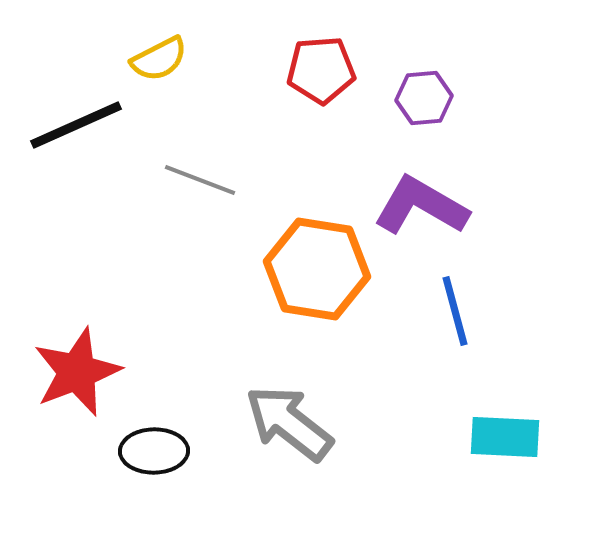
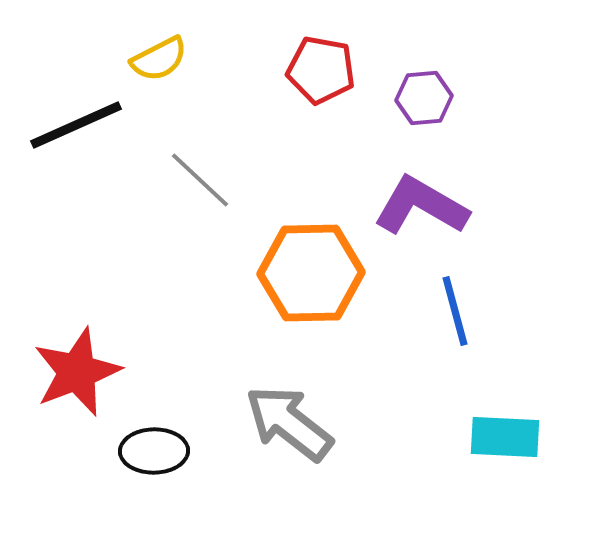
red pentagon: rotated 14 degrees clockwise
gray line: rotated 22 degrees clockwise
orange hexagon: moved 6 px left, 4 px down; rotated 10 degrees counterclockwise
